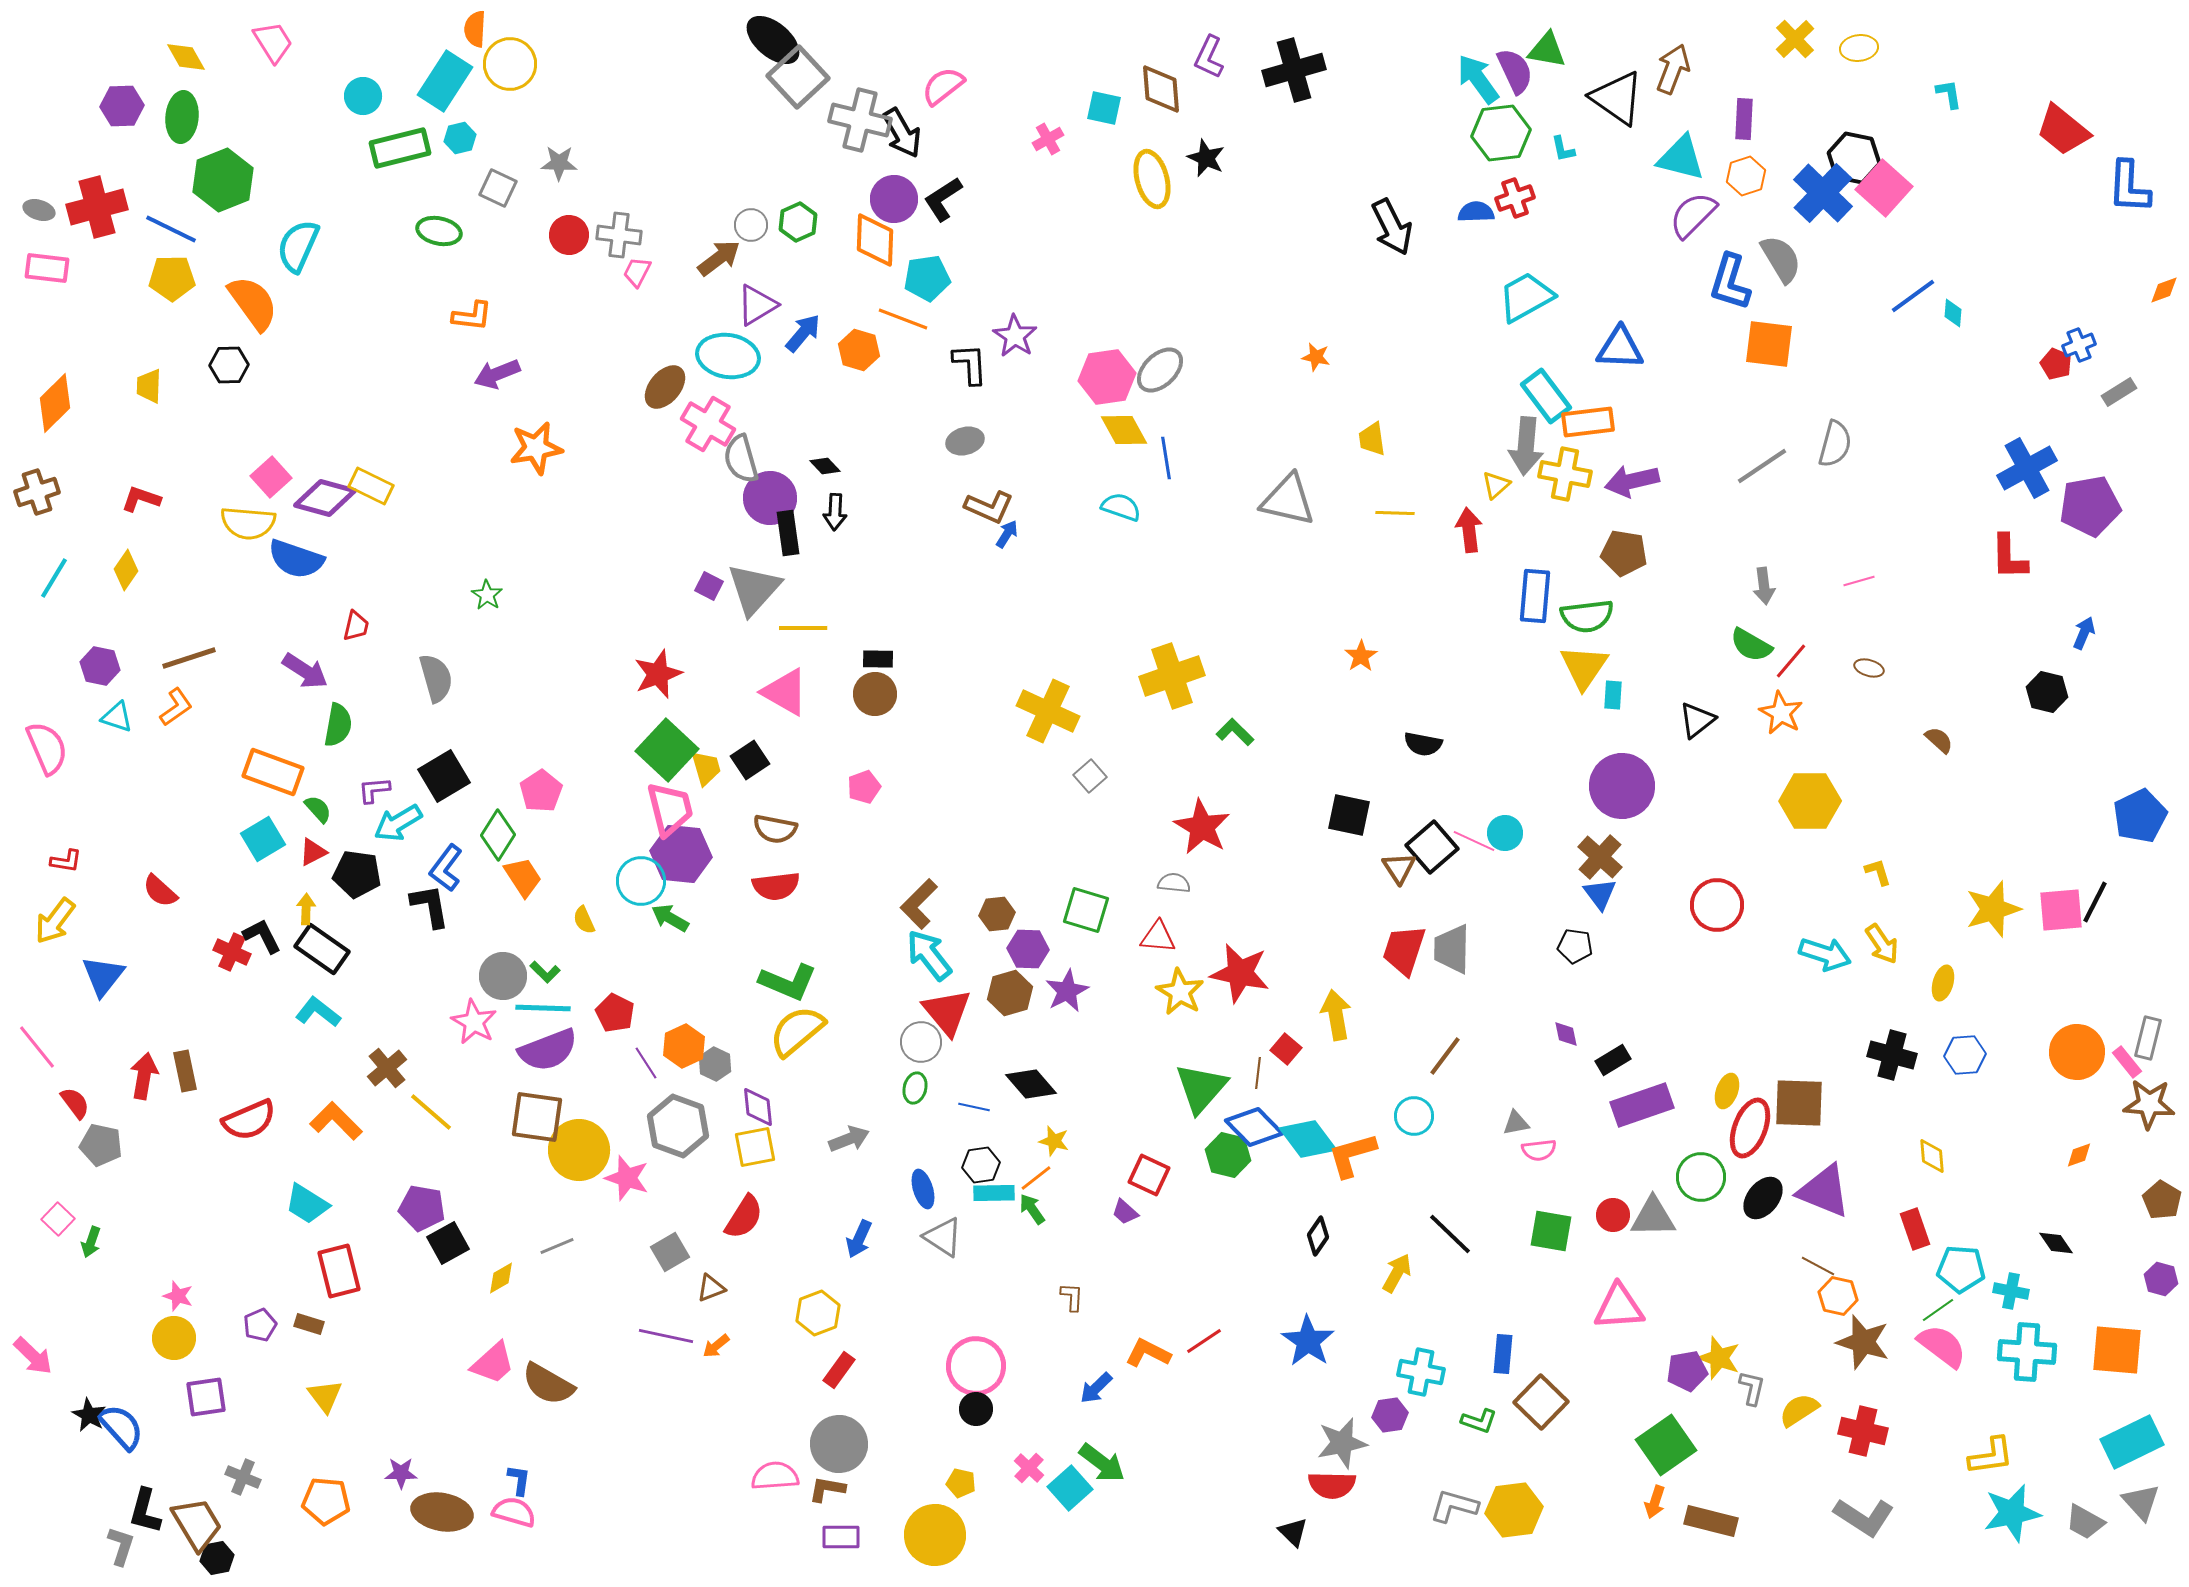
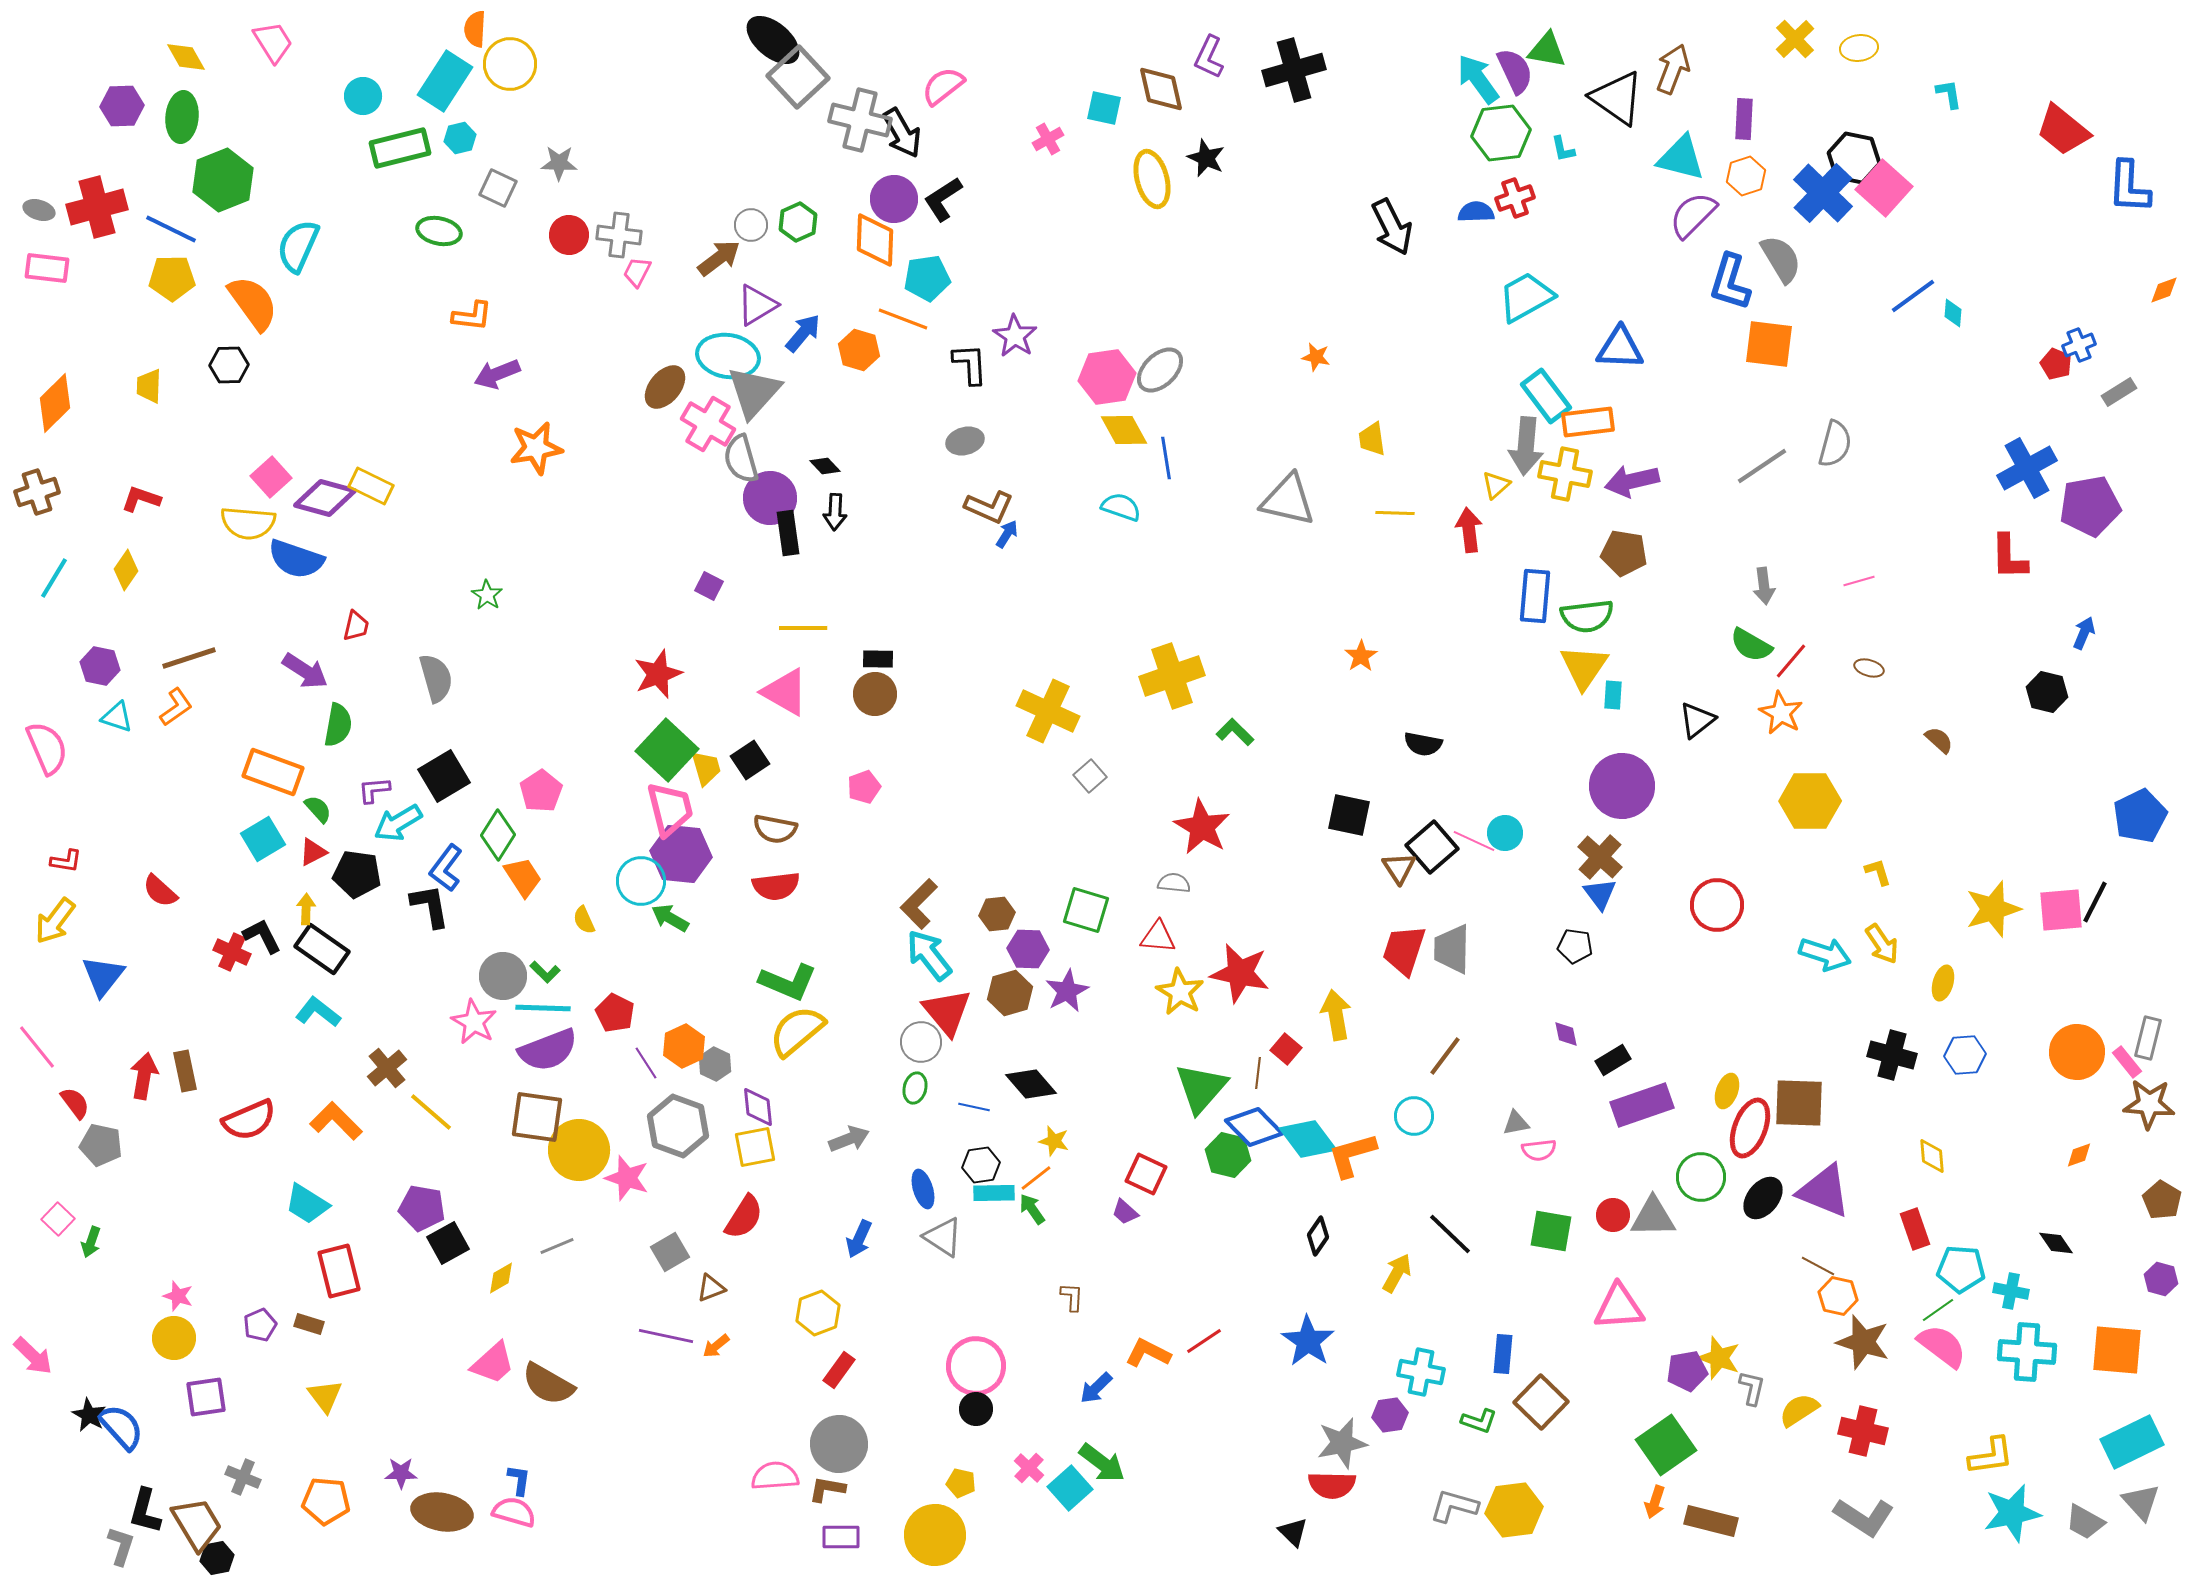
brown diamond at (1161, 89): rotated 8 degrees counterclockwise
gray triangle at (754, 589): moved 197 px up
red square at (1149, 1175): moved 3 px left, 1 px up
